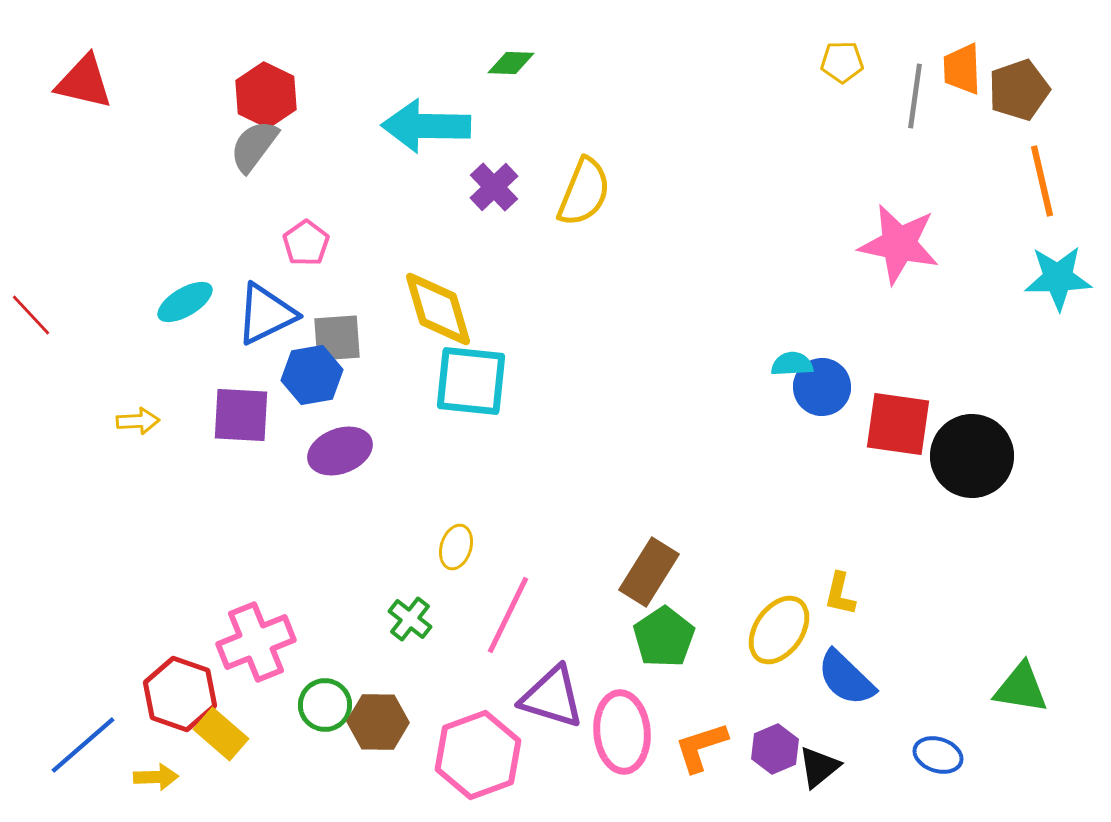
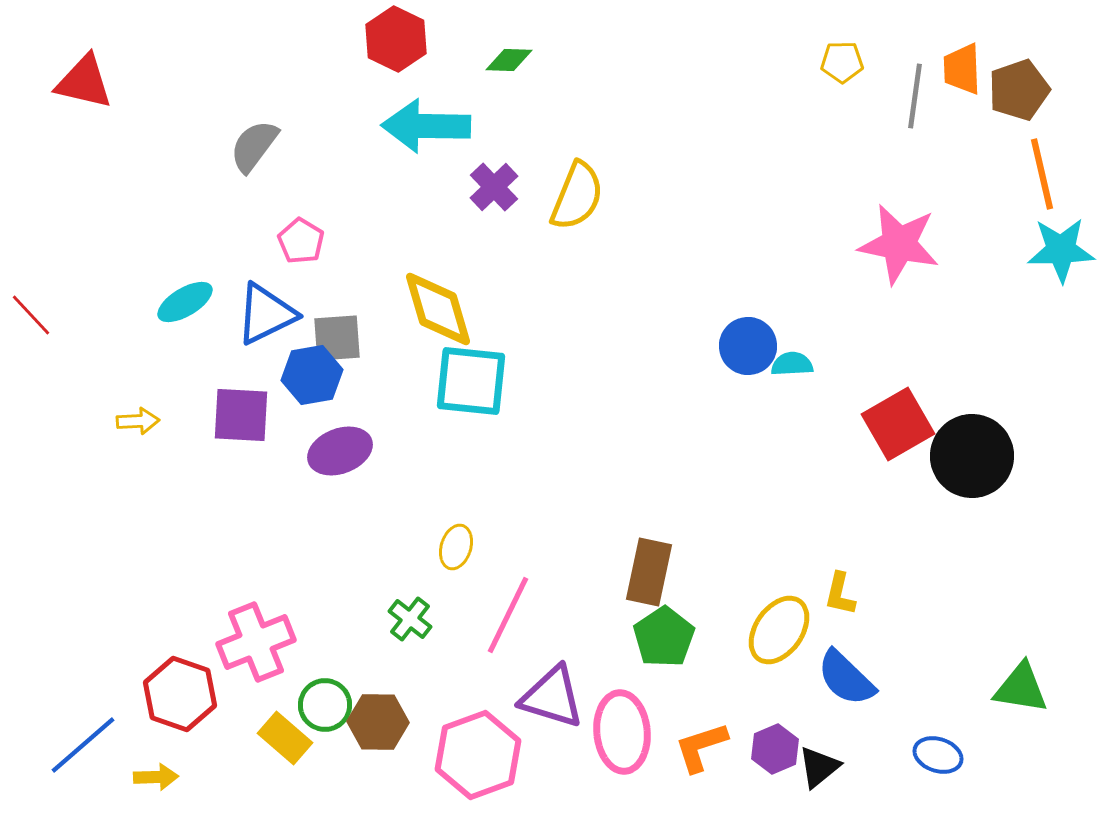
green diamond at (511, 63): moved 2 px left, 3 px up
red hexagon at (266, 95): moved 130 px right, 56 px up
orange line at (1042, 181): moved 7 px up
yellow semicircle at (584, 192): moved 7 px left, 4 px down
pink pentagon at (306, 243): moved 5 px left, 2 px up; rotated 6 degrees counterclockwise
cyan star at (1058, 278): moved 3 px right, 28 px up
blue circle at (822, 387): moved 74 px left, 41 px up
red square at (898, 424): rotated 38 degrees counterclockwise
brown rectangle at (649, 572): rotated 20 degrees counterclockwise
yellow rectangle at (221, 734): moved 64 px right, 4 px down
